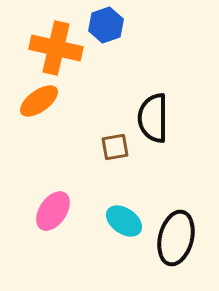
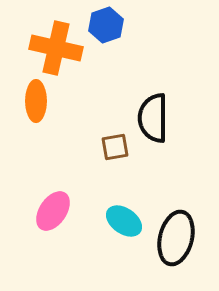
orange ellipse: moved 3 px left; rotated 54 degrees counterclockwise
